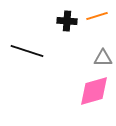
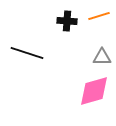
orange line: moved 2 px right
black line: moved 2 px down
gray triangle: moved 1 px left, 1 px up
